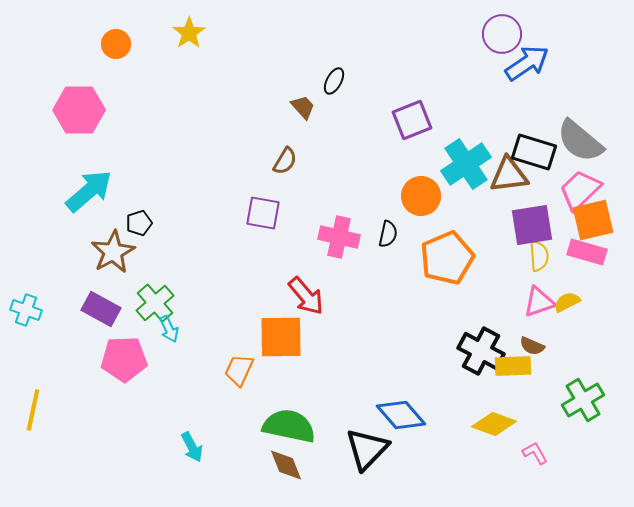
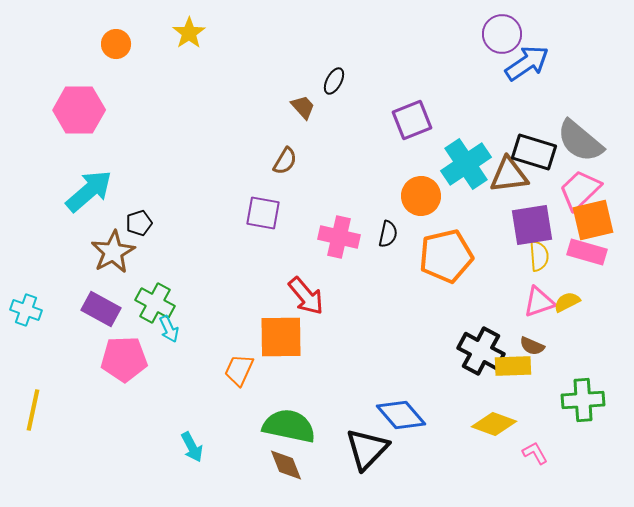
orange pentagon at (447, 258): moved 1 px left, 2 px up; rotated 10 degrees clockwise
green cross at (155, 303): rotated 21 degrees counterclockwise
green cross at (583, 400): rotated 27 degrees clockwise
